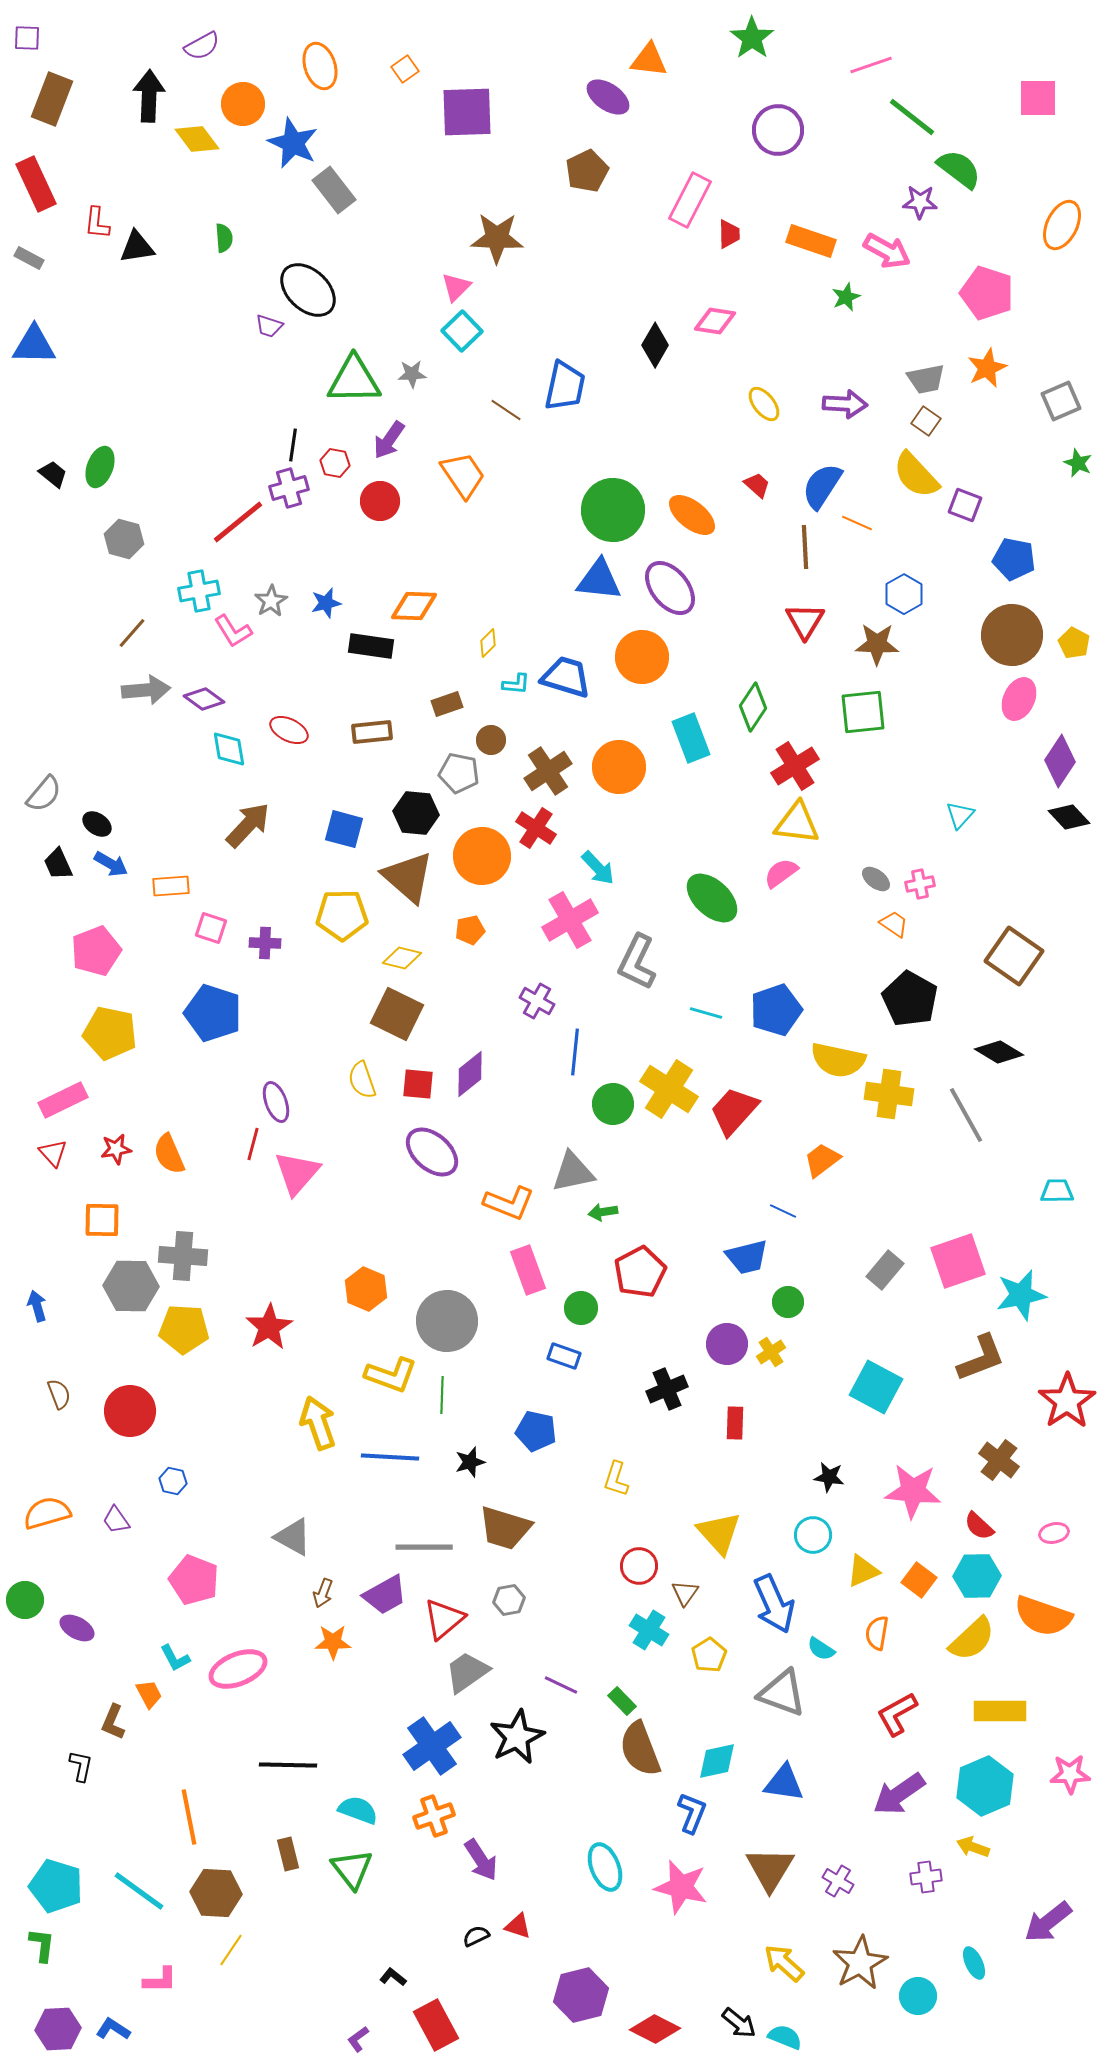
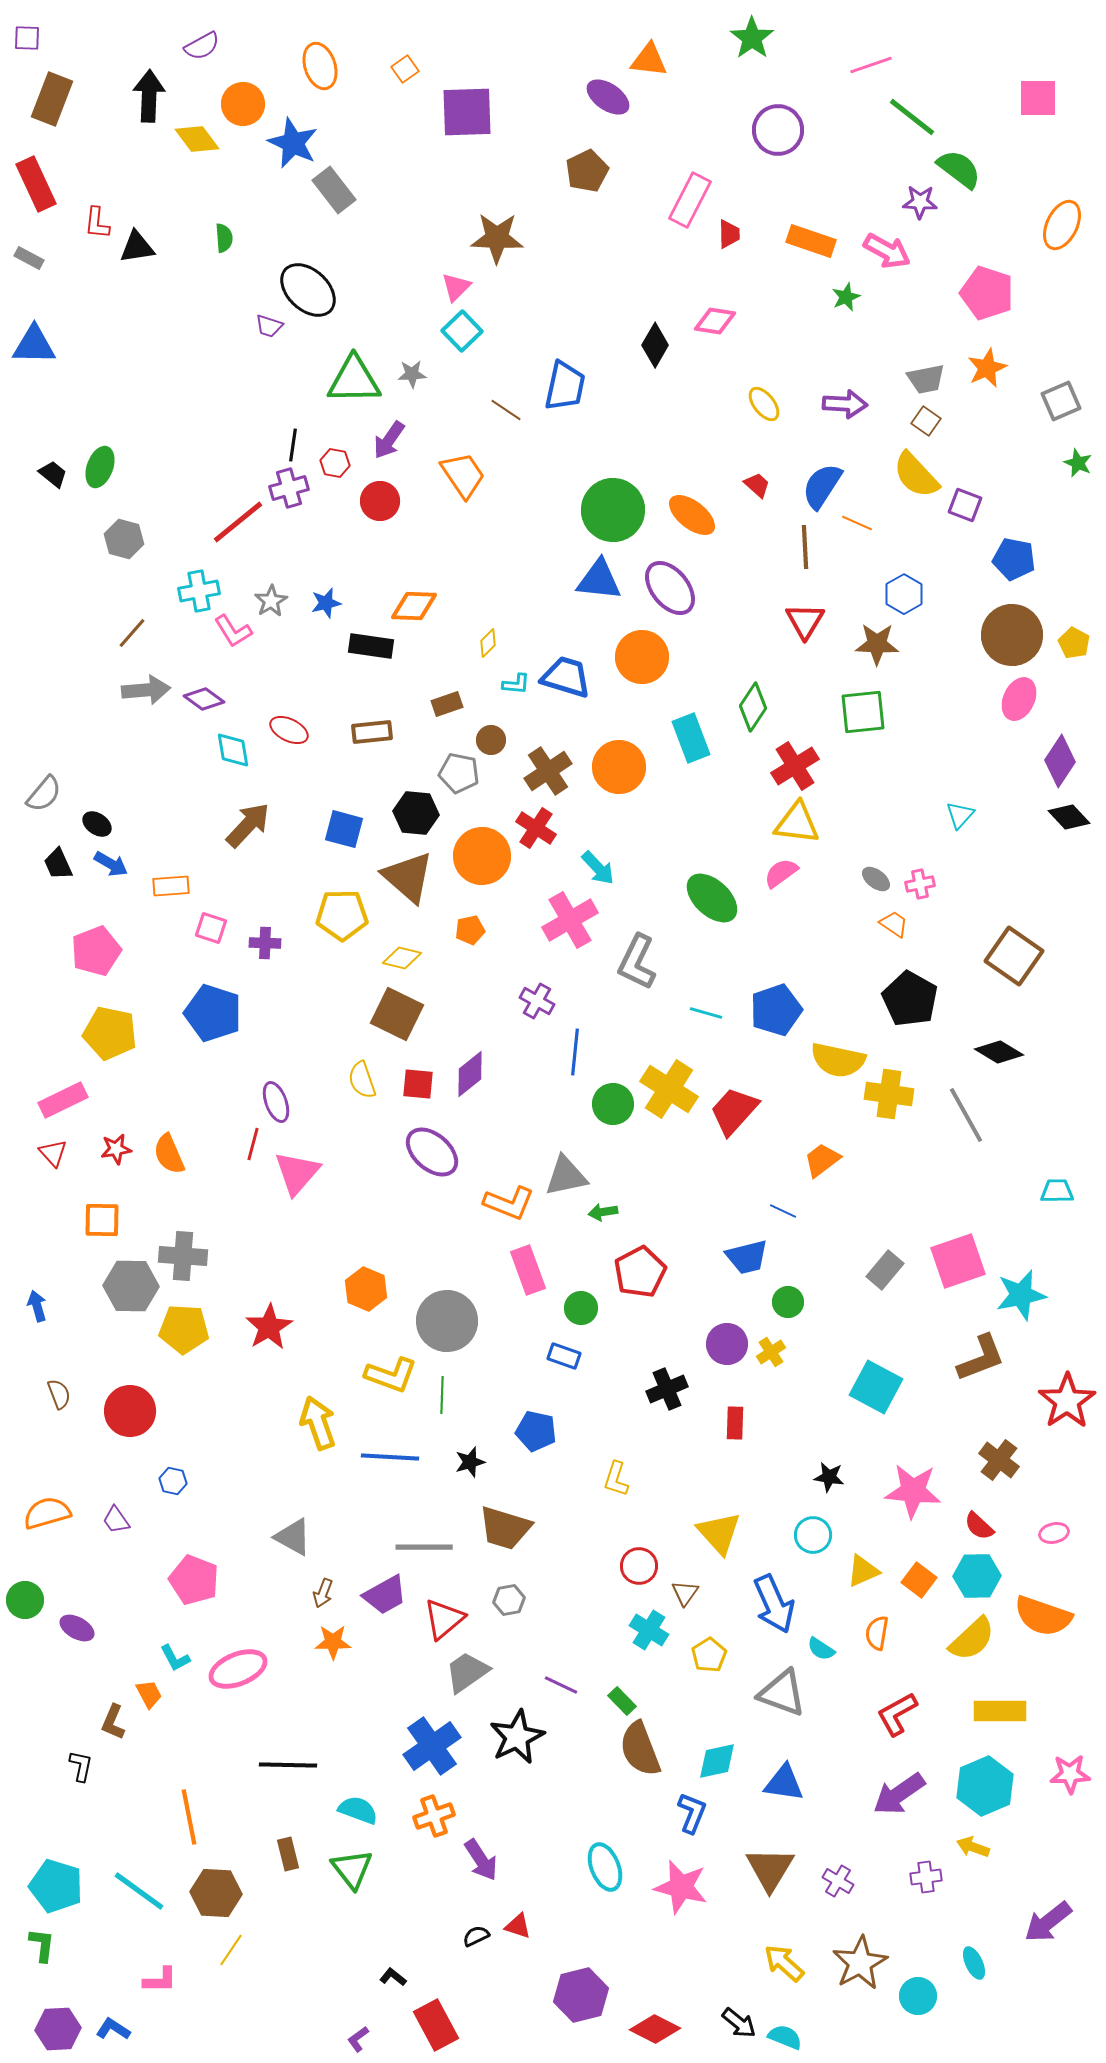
cyan diamond at (229, 749): moved 4 px right, 1 px down
gray triangle at (573, 1172): moved 7 px left, 4 px down
